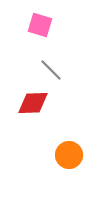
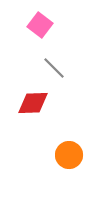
pink square: rotated 20 degrees clockwise
gray line: moved 3 px right, 2 px up
